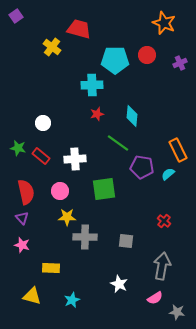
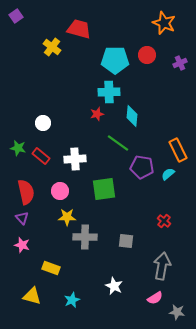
cyan cross: moved 17 px right, 7 px down
yellow rectangle: rotated 18 degrees clockwise
white star: moved 5 px left, 2 px down
